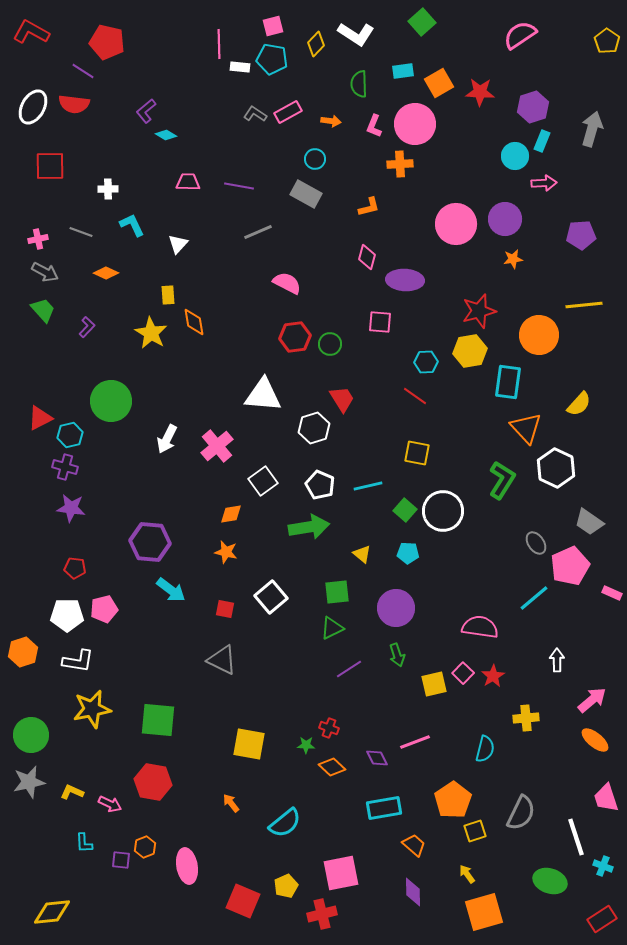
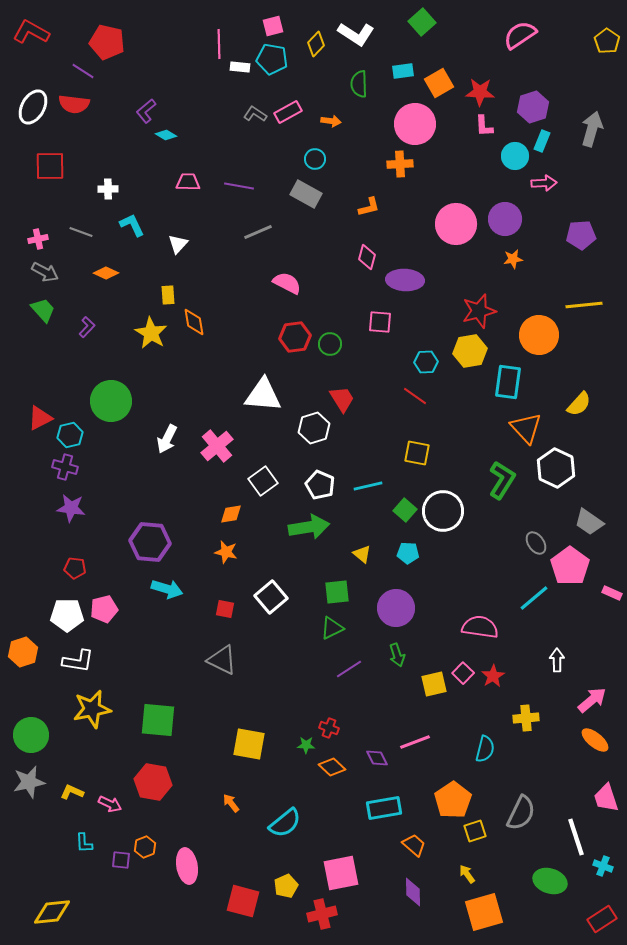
pink L-shape at (374, 126): moved 110 px right; rotated 25 degrees counterclockwise
pink pentagon at (570, 566): rotated 12 degrees counterclockwise
cyan arrow at (171, 590): moved 4 px left, 1 px up; rotated 20 degrees counterclockwise
red square at (243, 901): rotated 8 degrees counterclockwise
